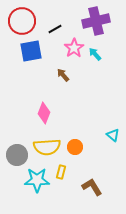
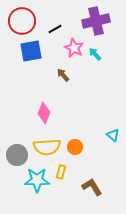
pink star: rotated 12 degrees counterclockwise
